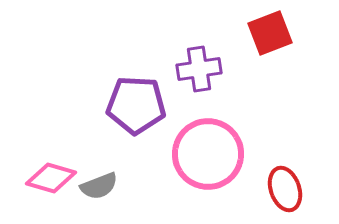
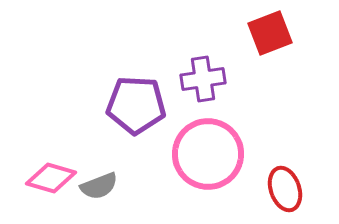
purple cross: moved 4 px right, 10 px down
